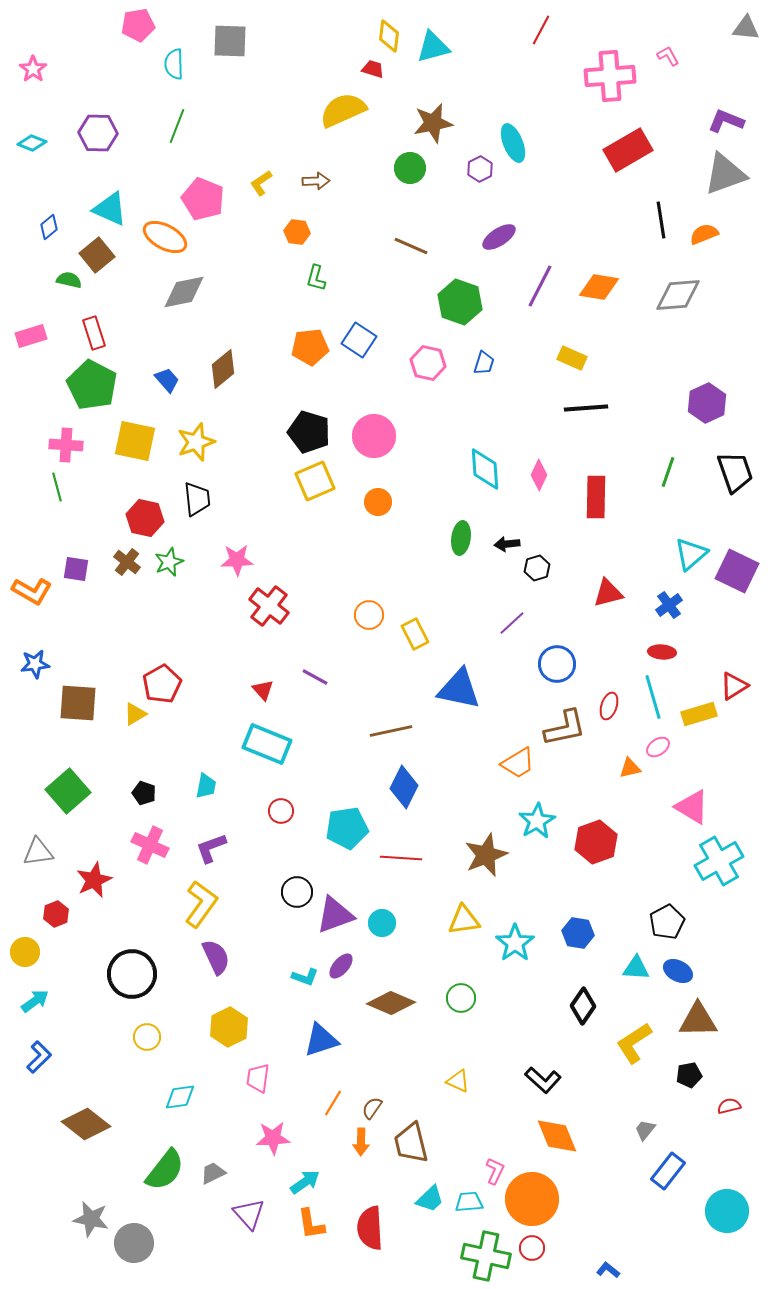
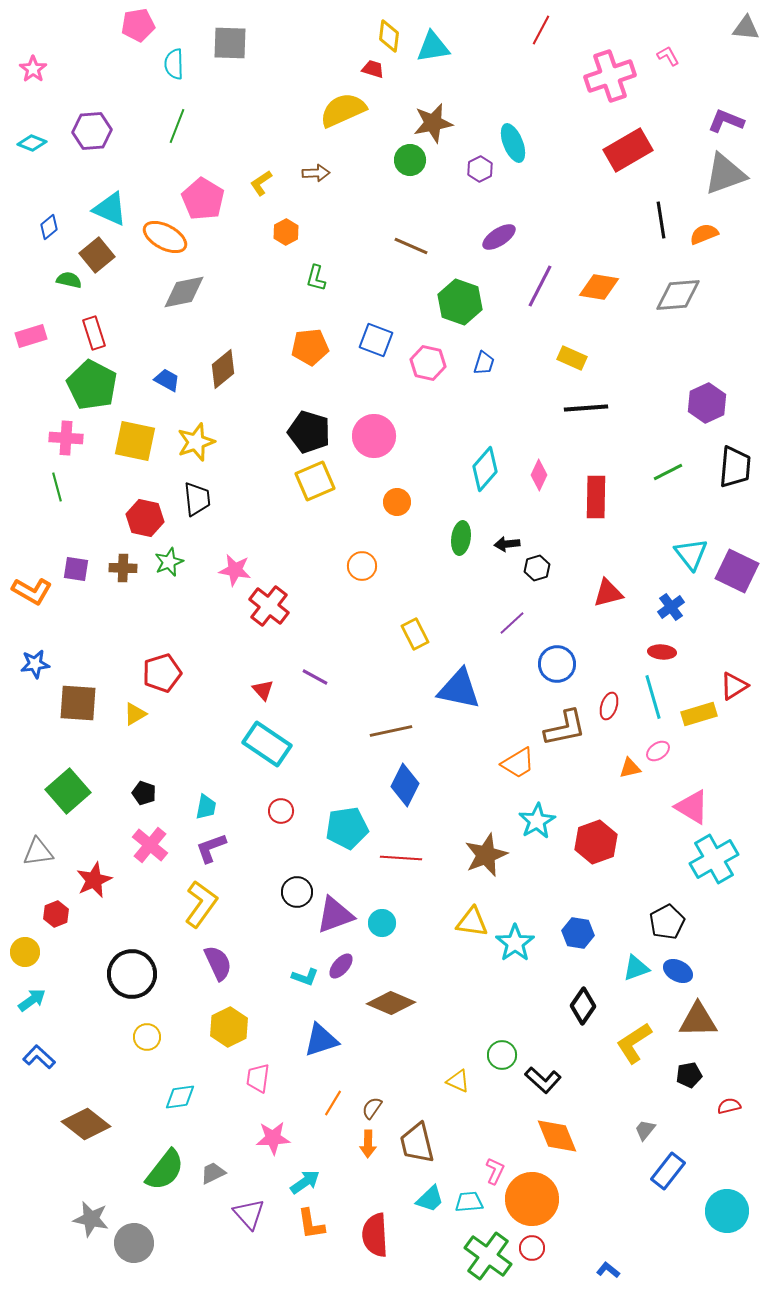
gray square at (230, 41): moved 2 px down
cyan triangle at (433, 47): rotated 6 degrees clockwise
pink cross at (610, 76): rotated 15 degrees counterclockwise
purple hexagon at (98, 133): moved 6 px left, 2 px up; rotated 6 degrees counterclockwise
green circle at (410, 168): moved 8 px up
brown arrow at (316, 181): moved 8 px up
pink pentagon at (203, 199): rotated 9 degrees clockwise
orange hexagon at (297, 232): moved 11 px left; rotated 25 degrees clockwise
blue square at (359, 340): moved 17 px right; rotated 12 degrees counterclockwise
blue trapezoid at (167, 380): rotated 20 degrees counterclockwise
pink cross at (66, 445): moved 7 px up
cyan diamond at (485, 469): rotated 45 degrees clockwise
green line at (668, 472): rotated 44 degrees clockwise
black trapezoid at (735, 472): moved 5 px up; rotated 24 degrees clockwise
orange circle at (378, 502): moved 19 px right
cyan triangle at (691, 554): rotated 27 degrees counterclockwise
pink star at (237, 560): moved 2 px left, 10 px down; rotated 12 degrees clockwise
brown cross at (127, 562): moved 4 px left, 6 px down; rotated 36 degrees counterclockwise
blue cross at (669, 605): moved 2 px right, 2 px down
orange circle at (369, 615): moved 7 px left, 49 px up
red pentagon at (162, 684): moved 11 px up; rotated 12 degrees clockwise
cyan rectangle at (267, 744): rotated 12 degrees clockwise
pink ellipse at (658, 747): moved 4 px down
cyan trapezoid at (206, 786): moved 21 px down
blue diamond at (404, 787): moved 1 px right, 2 px up
pink cross at (150, 845): rotated 15 degrees clockwise
cyan cross at (719, 861): moved 5 px left, 2 px up
yellow triangle at (464, 920): moved 8 px right, 2 px down; rotated 16 degrees clockwise
purple semicircle at (216, 957): moved 2 px right, 6 px down
cyan triangle at (636, 968): rotated 24 degrees counterclockwise
green circle at (461, 998): moved 41 px right, 57 px down
cyan arrow at (35, 1001): moved 3 px left, 1 px up
blue L-shape at (39, 1057): rotated 92 degrees counterclockwise
orange arrow at (361, 1142): moved 7 px right, 2 px down
brown trapezoid at (411, 1143): moved 6 px right
red semicircle at (370, 1228): moved 5 px right, 7 px down
green cross at (486, 1256): moved 2 px right; rotated 24 degrees clockwise
